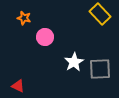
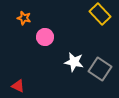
white star: rotated 30 degrees counterclockwise
gray square: rotated 35 degrees clockwise
